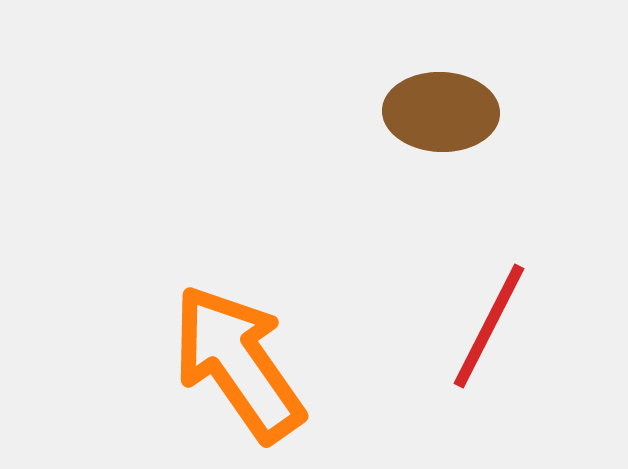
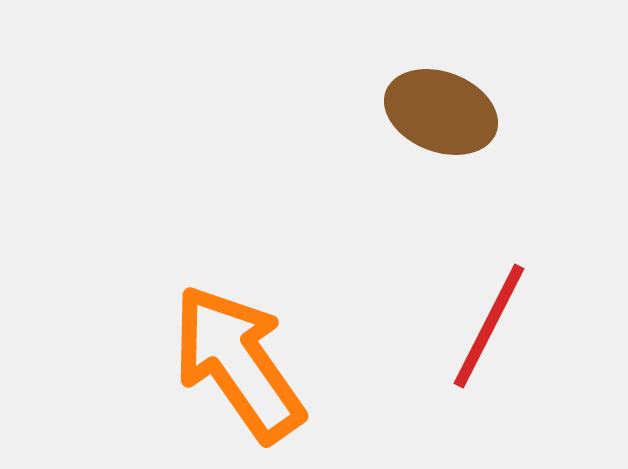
brown ellipse: rotated 19 degrees clockwise
